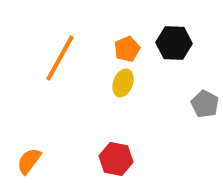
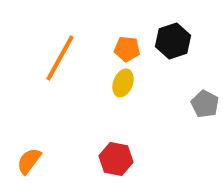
black hexagon: moved 1 px left, 2 px up; rotated 20 degrees counterclockwise
orange pentagon: rotated 30 degrees clockwise
